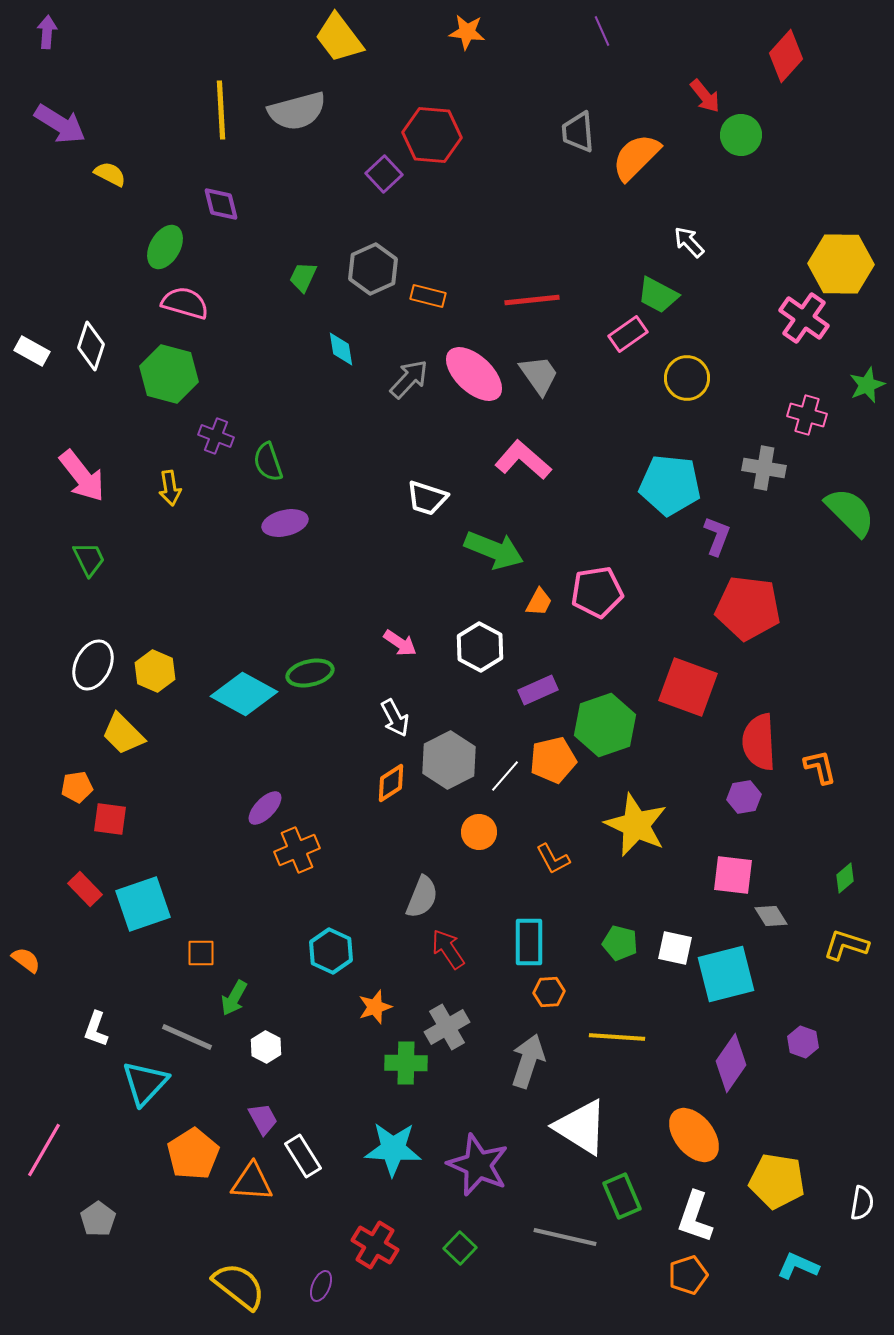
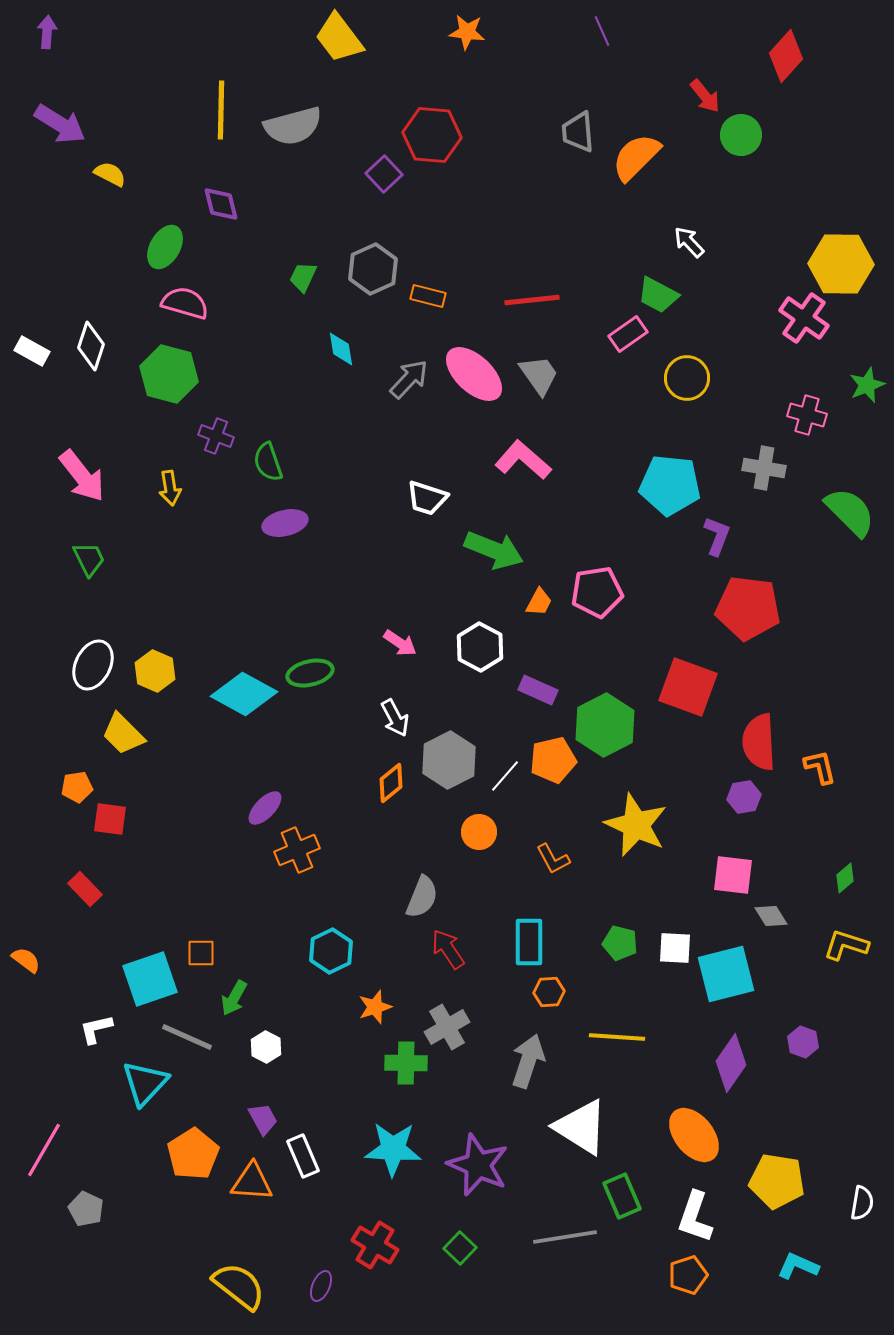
yellow line at (221, 110): rotated 4 degrees clockwise
gray semicircle at (297, 111): moved 4 px left, 15 px down
purple rectangle at (538, 690): rotated 48 degrees clockwise
green hexagon at (605, 725): rotated 8 degrees counterclockwise
orange diamond at (391, 783): rotated 6 degrees counterclockwise
cyan square at (143, 904): moved 7 px right, 75 px down
white square at (675, 948): rotated 9 degrees counterclockwise
cyan hexagon at (331, 951): rotated 9 degrees clockwise
white L-shape at (96, 1029): rotated 57 degrees clockwise
white rectangle at (303, 1156): rotated 9 degrees clockwise
gray pentagon at (98, 1219): moved 12 px left, 10 px up; rotated 12 degrees counterclockwise
gray line at (565, 1237): rotated 22 degrees counterclockwise
